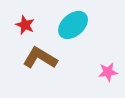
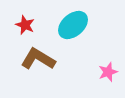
brown L-shape: moved 2 px left, 1 px down
pink star: rotated 12 degrees counterclockwise
